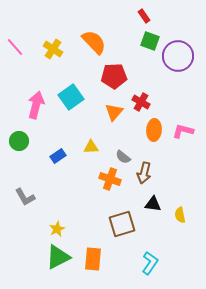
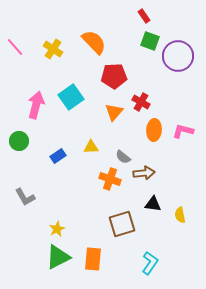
brown arrow: rotated 110 degrees counterclockwise
